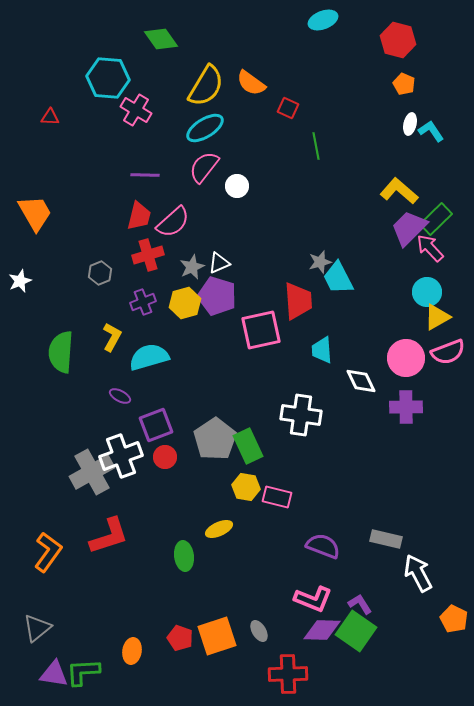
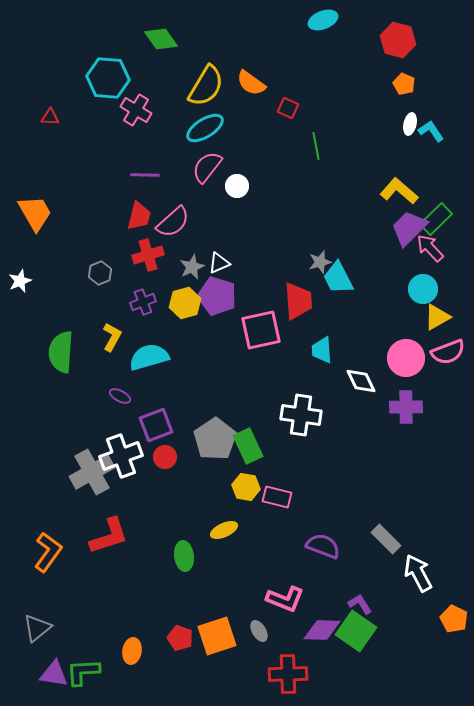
pink semicircle at (204, 167): moved 3 px right
cyan circle at (427, 292): moved 4 px left, 3 px up
yellow ellipse at (219, 529): moved 5 px right, 1 px down
gray rectangle at (386, 539): rotated 32 degrees clockwise
pink L-shape at (313, 599): moved 28 px left
